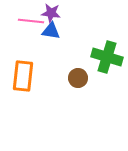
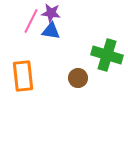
pink line: rotated 70 degrees counterclockwise
green cross: moved 2 px up
orange rectangle: rotated 12 degrees counterclockwise
